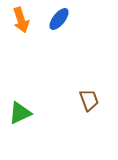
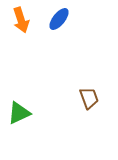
brown trapezoid: moved 2 px up
green triangle: moved 1 px left
